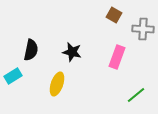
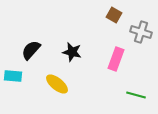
gray cross: moved 2 px left, 3 px down; rotated 15 degrees clockwise
black semicircle: rotated 150 degrees counterclockwise
pink rectangle: moved 1 px left, 2 px down
cyan rectangle: rotated 36 degrees clockwise
yellow ellipse: rotated 70 degrees counterclockwise
green line: rotated 54 degrees clockwise
